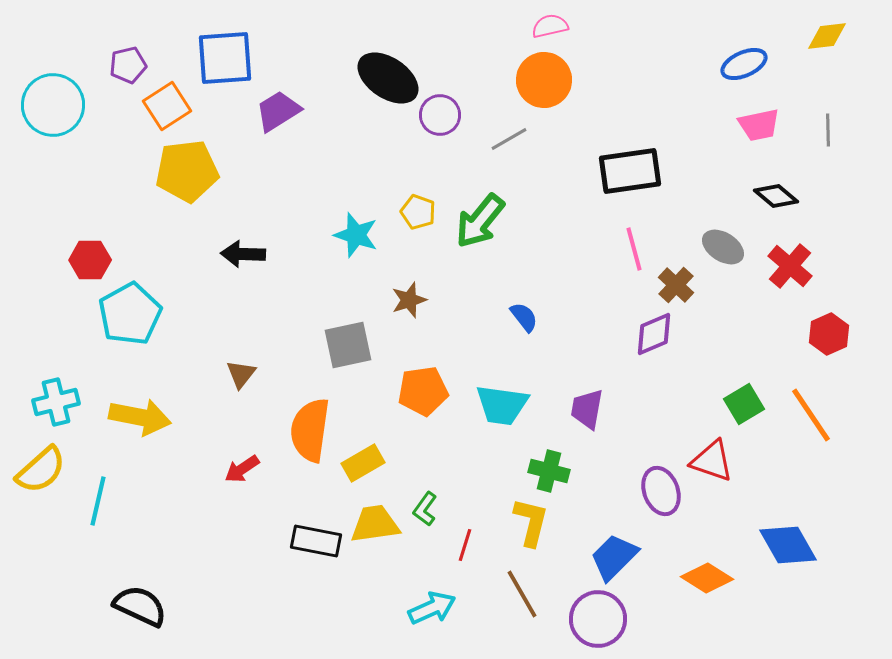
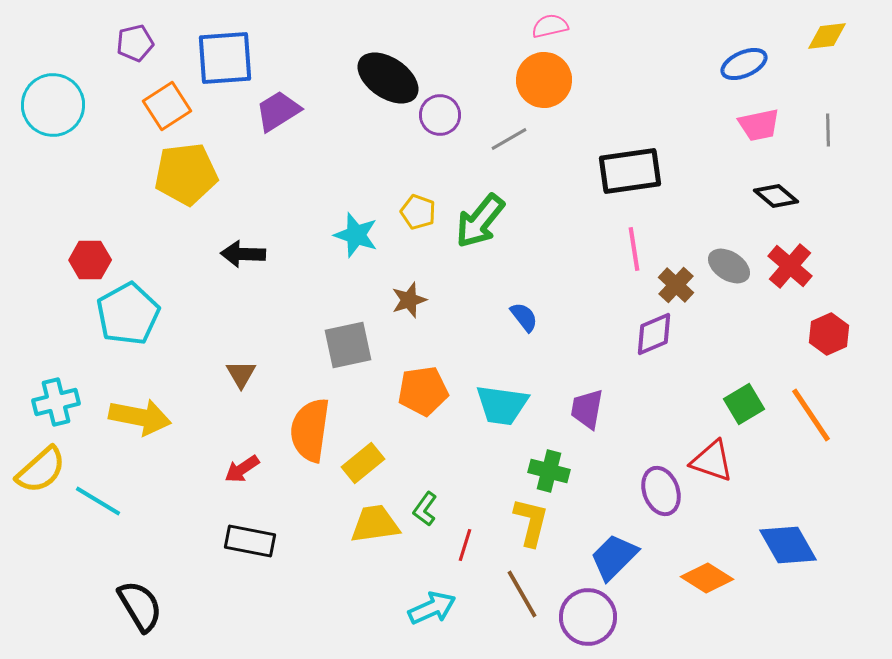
purple pentagon at (128, 65): moved 7 px right, 22 px up
yellow pentagon at (187, 171): moved 1 px left, 3 px down
gray ellipse at (723, 247): moved 6 px right, 19 px down
pink line at (634, 249): rotated 6 degrees clockwise
cyan pentagon at (130, 314): moved 2 px left
brown triangle at (241, 374): rotated 8 degrees counterclockwise
yellow rectangle at (363, 463): rotated 9 degrees counterclockwise
cyan line at (98, 501): rotated 72 degrees counterclockwise
black rectangle at (316, 541): moved 66 px left
black semicircle at (140, 606): rotated 34 degrees clockwise
purple circle at (598, 619): moved 10 px left, 2 px up
